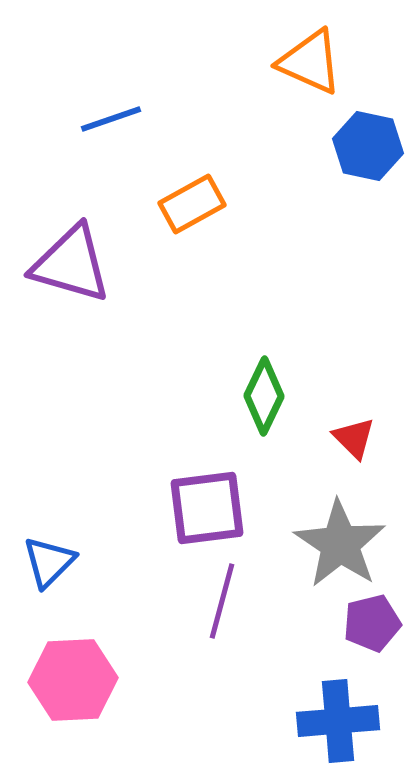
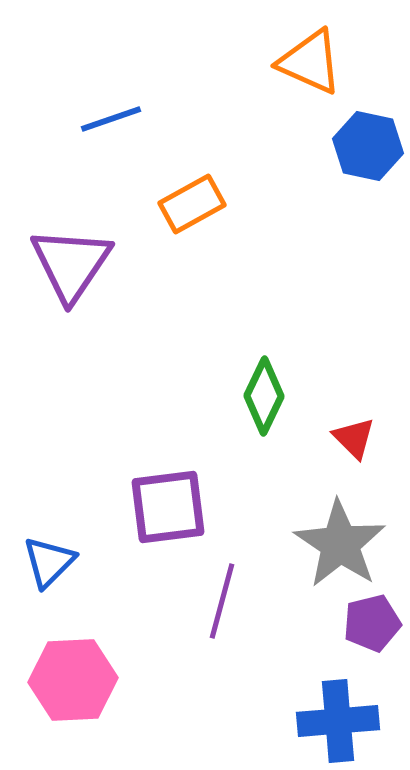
purple triangle: rotated 48 degrees clockwise
purple square: moved 39 px left, 1 px up
